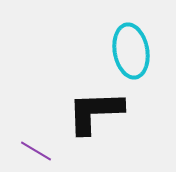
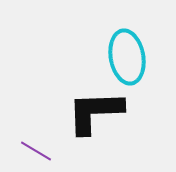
cyan ellipse: moved 4 px left, 6 px down
